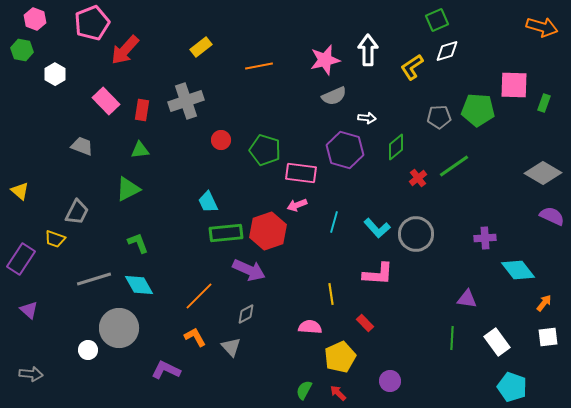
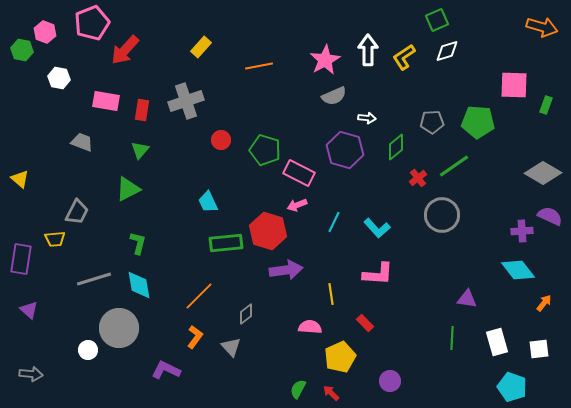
pink hexagon at (35, 19): moved 10 px right, 13 px down
yellow rectangle at (201, 47): rotated 10 degrees counterclockwise
pink star at (325, 60): rotated 16 degrees counterclockwise
yellow L-shape at (412, 67): moved 8 px left, 10 px up
white hexagon at (55, 74): moved 4 px right, 4 px down; rotated 20 degrees counterclockwise
pink rectangle at (106, 101): rotated 36 degrees counterclockwise
green rectangle at (544, 103): moved 2 px right, 2 px down
green pentagon at (478, 110): moved 12 px down
gray pentagon at (439, 117): moved 7 px left, 5 px down
gray trapezoid at (82, 146): moved 4 px up
green triangle at (140, 150): rotated 42 degrees counterclockwise
pink rectangle at (301, 173): moved 2 px left; rotated 20 degrees clockwise
yellow triangle at (20, 191): moved 12 px up
purple semicircle at (552, 216): moved 2 px left
cyan line at (334, 222): rotated 10 degrees clockwise
red hexagon at (268, 231): rotated 24 degrees counterclockwise
green rectangle at (226, 233): moved 10 px down
gray circle at (416, 234): moved 26 px right, 19 px up
purple cross at (485, 238): moved 37 px right, 7 px up
yellow trapezoid at (55, 239): rotated 25 degrees counterclockwise
green L-shape at (138, 243): rotated 35 degrees clockwise
purple rectangle at (21, 259): rotated 24 degrees counterclockwise
purple arrow at (249, 270): moved 37 px right; rotated 32 degrees counterclockwise
cyan diamond at (139, 285): rotated 20 degrees clockwise
gray diamond at (246, 314): rotated 10 degrees counterclockwise
orange L-shape at (195, 337): rotated 65 degrees clockwise
white square at (548, 337): moved 9 px left, 12 px down
white rectangle at (497, 342): rotated 20 degrees clockwise
green semicircle at (304, 390): moved 6 px left, 1 px up
red arrow at (338, 393): moved 7 px left
